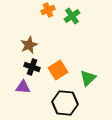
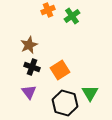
orange square: moved 2 px right
green triangle: moved 2 px right, 15 px down; rotated 18 degrees counterclockwise
purple triangle: moved 6 px right, 5 px down; rotated 49 degrees clockwise
black hexagon: rotated 10 degrees clockwise
